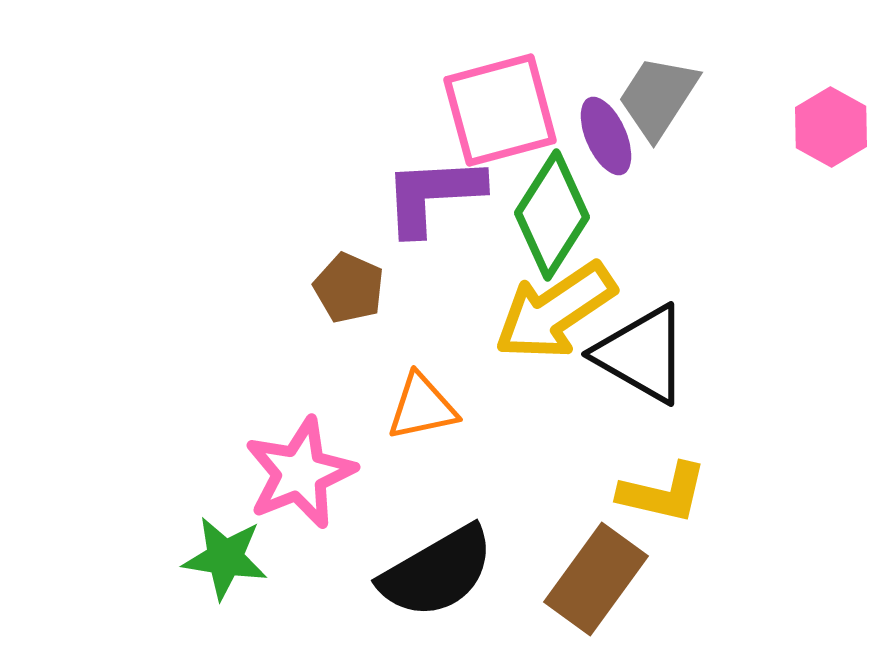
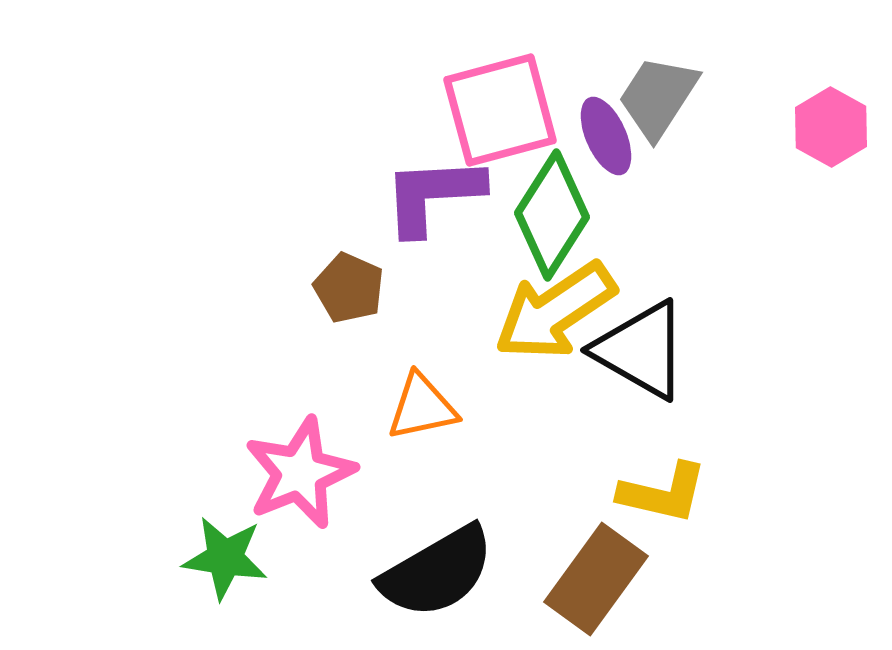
black triangle: moved 1 px left, 4 px up
